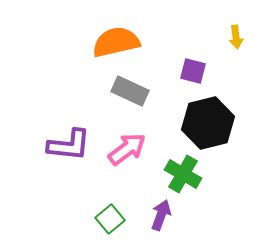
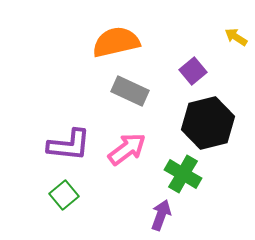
yellow arrow: rotated 130 degrees clockwise
purple square: rotated 36 degrees clockwise
green square: moved 46 px left, 24 px up
